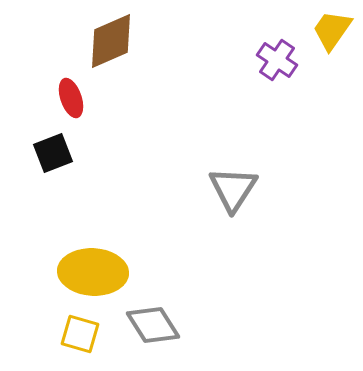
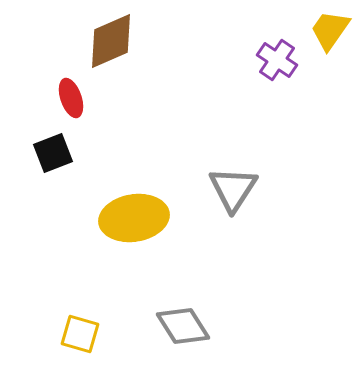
yellow trapezoid: moved 2 px left
yellow ellipse: moved 41 px right, 54 px up; rotated 12 degrees counterclockwise
gray diamond: moved 30 px right, 1 px down
